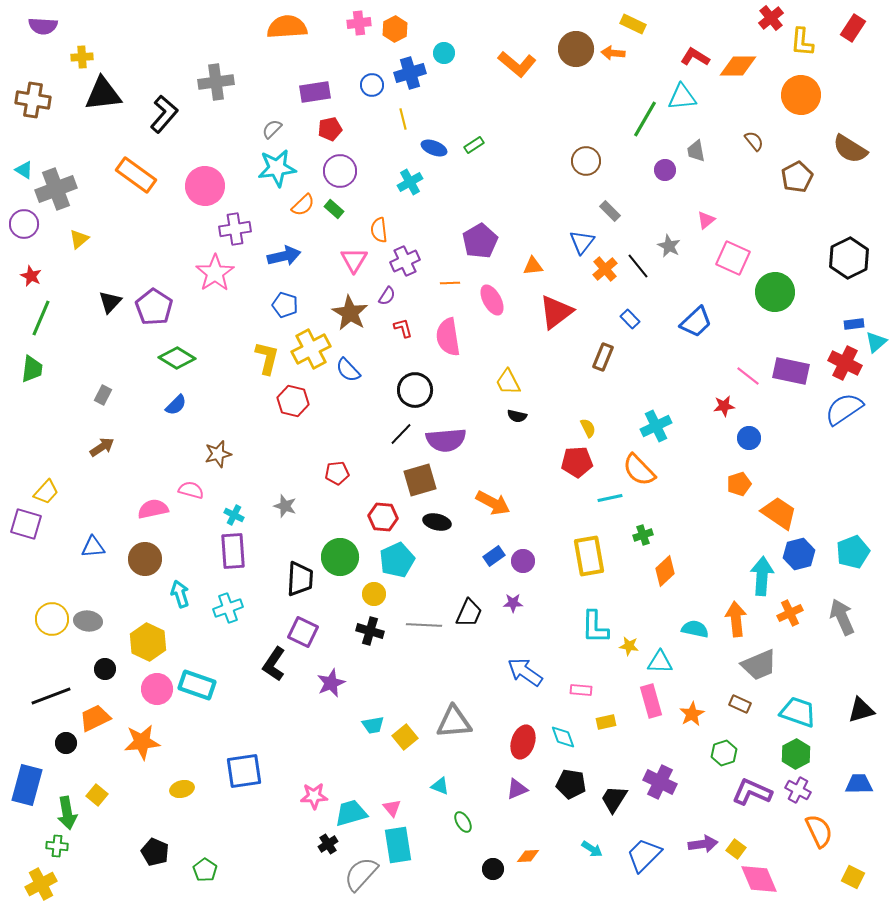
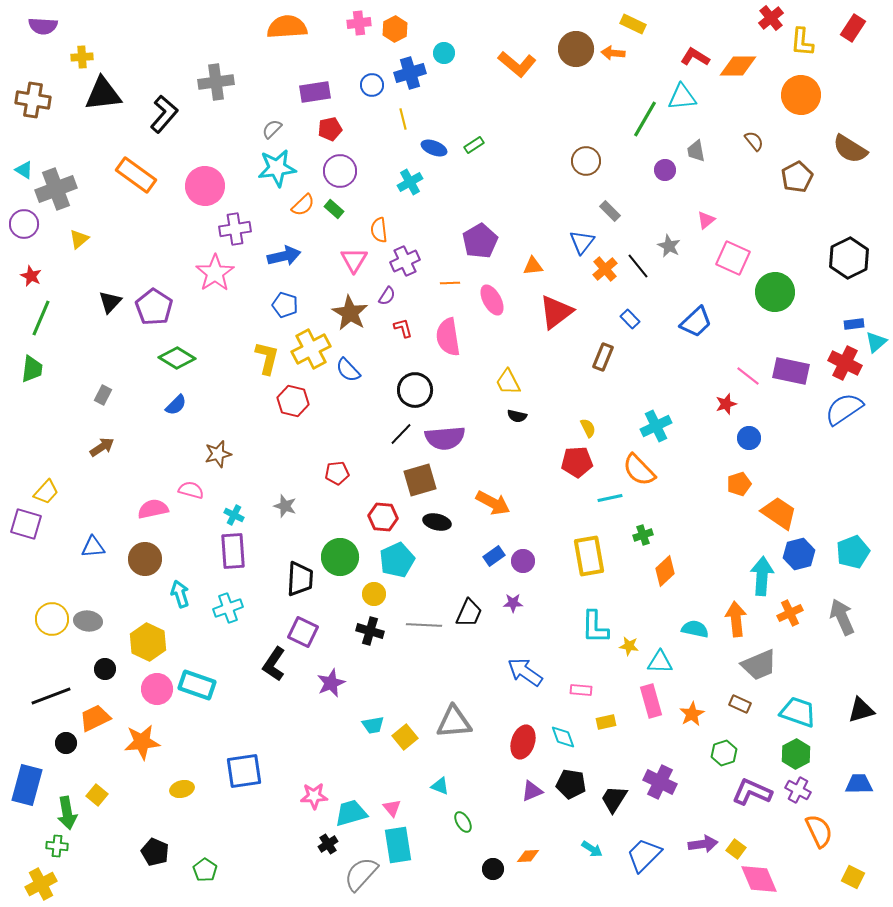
red star at (724, 406): moved 2 px right, 2 px up; rotated 10 degrees counterclockwise
purple semicircle at (446, 440): moved 1 px left, 2 px up
purple triangle at (517, 789): moved 15 px right, 2 px down
